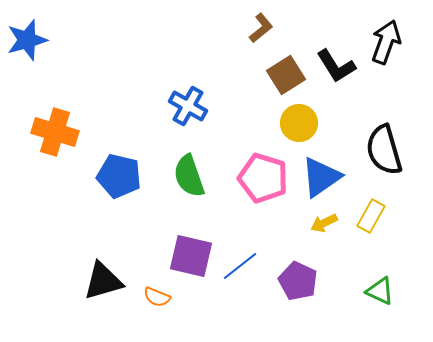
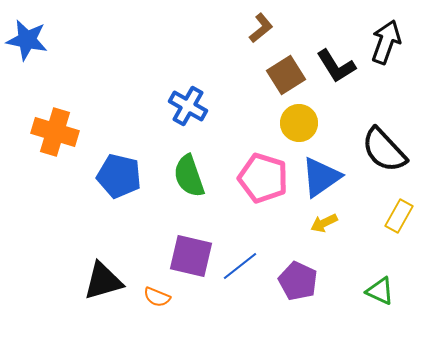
blue star: rotated 27 degrees clockwise
black semicircle: rotated 27 degrees counterclockwise
yellow rectangle: moved 28 px right
